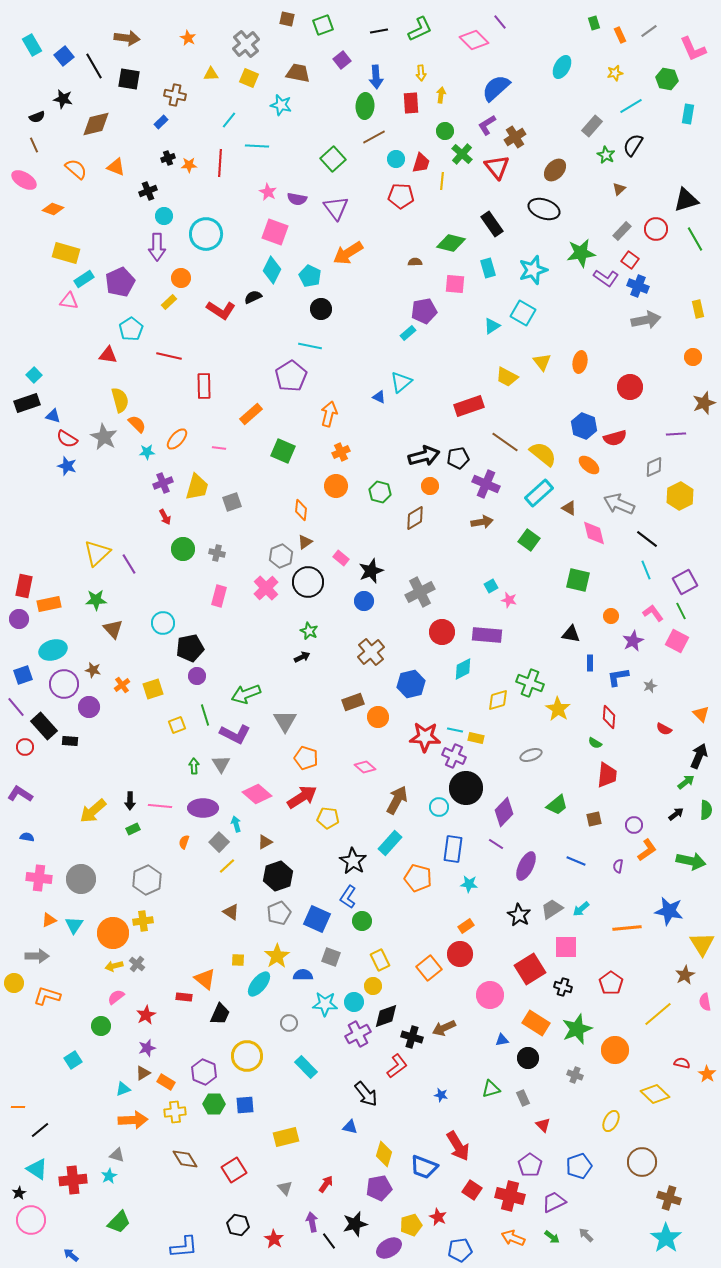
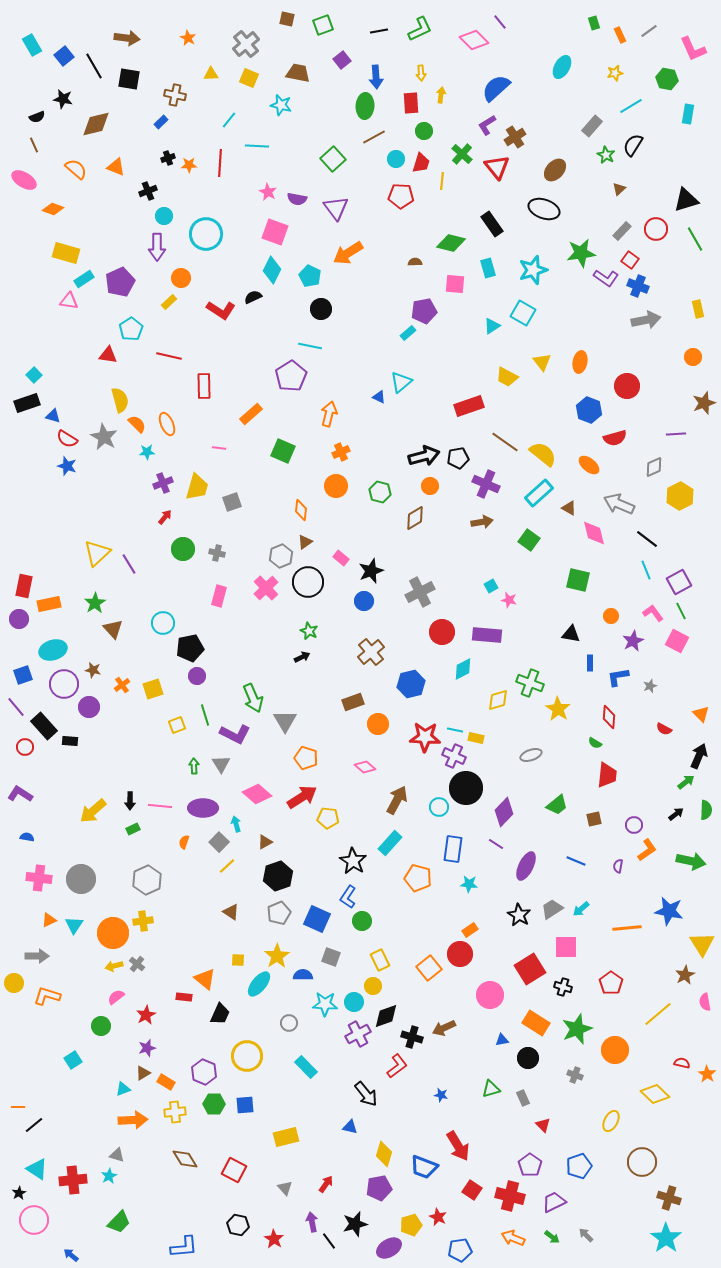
green circle at (445, 131): moved 21 px left
red circle at (630, 387): moved 3 px left, 1 px up
blue hexagon at (584, 426): moved 5 px right, 16 px up
orange ellipse at (177, 439): moved 10 px left, 15 px up; rotated 65 degrees counterclockwise
red arrow at (165, 517): rotated 112 degrees counterclockwise
purple square at (685, 582): moved 6 px left
green star at (96, 600): moved 1 px left, 3 px down; rotated 30 degrees counterclockwise
green arrow at (246, 694): moved 7 px right, 4 px down; rotated 92 degrees counterclockwise
orange circle at (378, 717): moved 7 px down
orange rectangle at (466, 926): moved 4 px right, 4 px down
black line at (40, 1130): moved 6 px left, 5 px up
red square at (234, 1170): rotated 30 degrees counterclockwise
pink circle at (31, 1220): moved 3 px right
